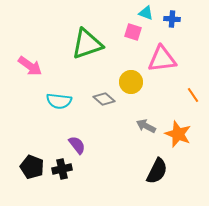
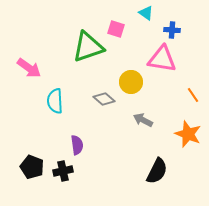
cyan triangle: rotated 14 degrees clockwise
blue cross: moved 11 px down
pink square: moved 17 px left, 3 px up
green triangle: moved 1 px right, 3 px down
pink triangle: rotated 16 degrees clockwise
pink arrow: moved 1 px left, 2 px down
cyan semicircle: moved 4 px left; rotated 80 degrees clockwise
gray arrow: moved 3 px left, 6 px up
orange star: moved 10 px right
purple semicircle: rotated 30 degrees clockwise
black cross: moved 1 px right, 2 px down
